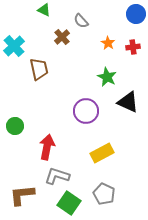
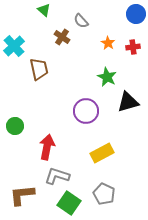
green triangle: rotated 16 degrees clockwise
brown cross: rotated 14 degrees counterclockwise
black triangle: rotated 40 degrees counterclockwise
